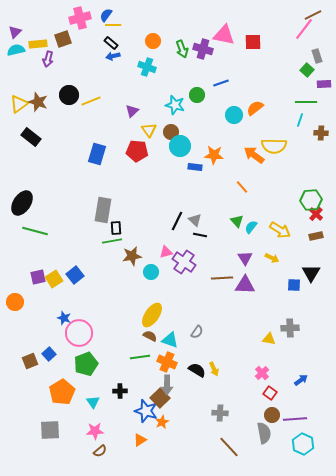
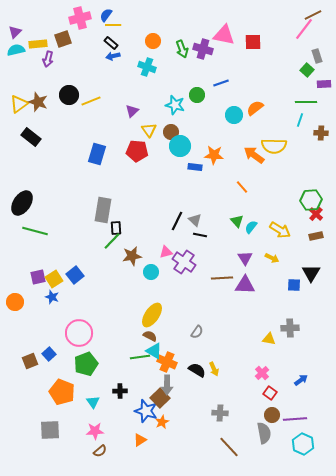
green line at (112, 241): rotated 36 degrees counterclockwise
blue star at (64, 318): moved 12 px left, 21 px up
cyan triangle at (170, 340): moved 16 px left, 11 px down; rotated 12 degrees clockwise
orange pentagon at (62, 392): rotated 20 degrees counterclockwise
